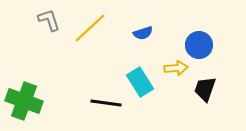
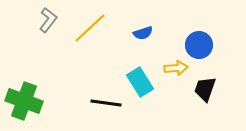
gray L-shape: moved 1 px left; rotated 55 degrees clockwise
